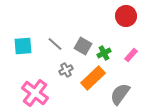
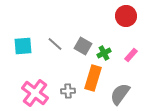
gray cross: moved 2 px right, 21 px down; rotated 24 degrees clockwise
orange rectangle: rotated 30 degrees counterclockwise
